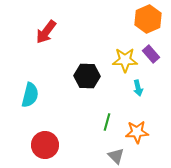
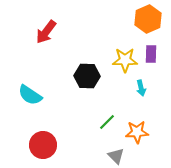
purple rectangle: rotated 42 degrees clockwise
cyan arrow: moved 3 px right
cyan semicircle: rotated 110 degrees clockwise
green line: rotated 30 degrees clockwise
red circle: moved 2 px left
